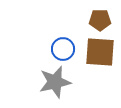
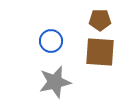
blue circle: moved 12 px left, 8 px up
